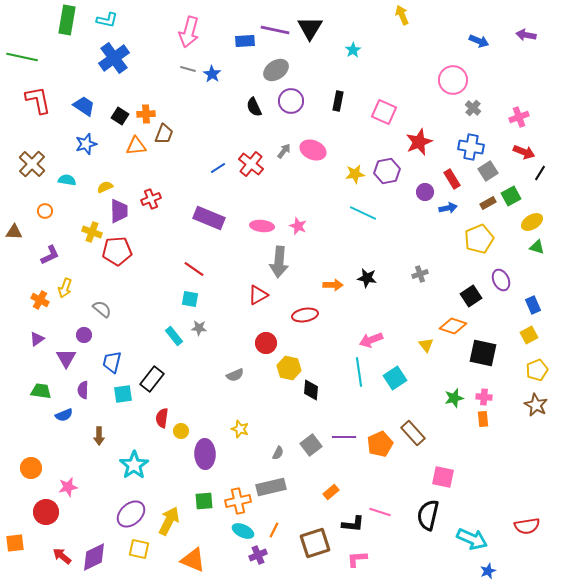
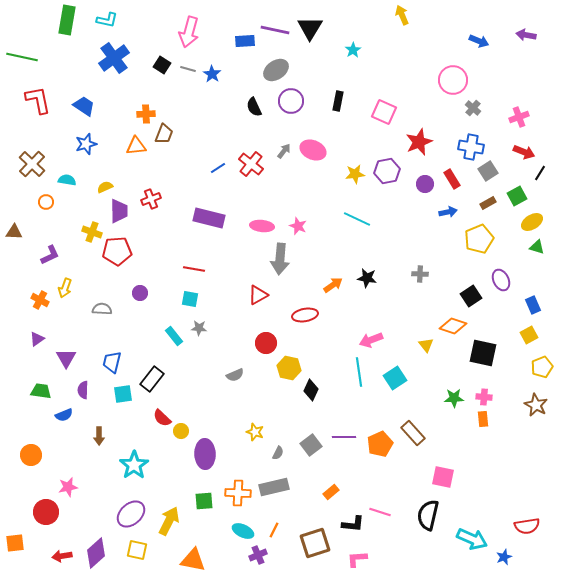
black square at (120, 116): moved 42 px right, 51 px up
purple circle at (425, 192): moved 8 px up
green square at (511, 196): moved 6 px right
blue arrow at (448, 208): moved 4 px down
orange circle at (45, 211): moved 1 px right, 9 px up
cyan line at (363, 213): moved 6 px left, 6 px down
purple rectangle at (209, 218): rotated 8 degrees counterclockwise
gray arrow at (279, 262): moved 1 px right, 3 px up
red line at (194, 269): rotated 25 degrees counterclockwise
gray cross at (420, 274): rotated 21 degrees clockwise
orange arrow at (333, 285): rotated 36 degrees counterclockwise
gray semicircle at (102, 309): rotated 36 degrees counterclockwise
purple circle at (84, 335): moved 56 px right, 42 px up
yellow pentagon at (537, 370): moved 5 px right, 3 px up
black diamond at (311, 390): rotated 20 degrees clockwise
green star at (454, 398): rotated 12 degrees clockwise
red semicircle at (162, 418): rotated 54 degrees counterclockwise
yellow star at (240, 429): moved 15 px right, 3 px down
orange circle at (31, 468): moved 13 px up
gray rectangle at (271, 487): moved 3 px right
orange cross at (238, 501): moved 8 px up; rotated 15 degrees clockwise
yellow square at (139, 549): moved 2 px left, 1 px down
red arrow at (62, 556): rotated 48 degrees counterclockwise
purple diamond at (94, 557): moved 2 px right, 4 px up; rotated 16 degrees counterclockwise
orange triangle at (193, 560): rotated 12 degrees counterclockwise
blue star at (488, 571): moved 16 px right, 14 px up
